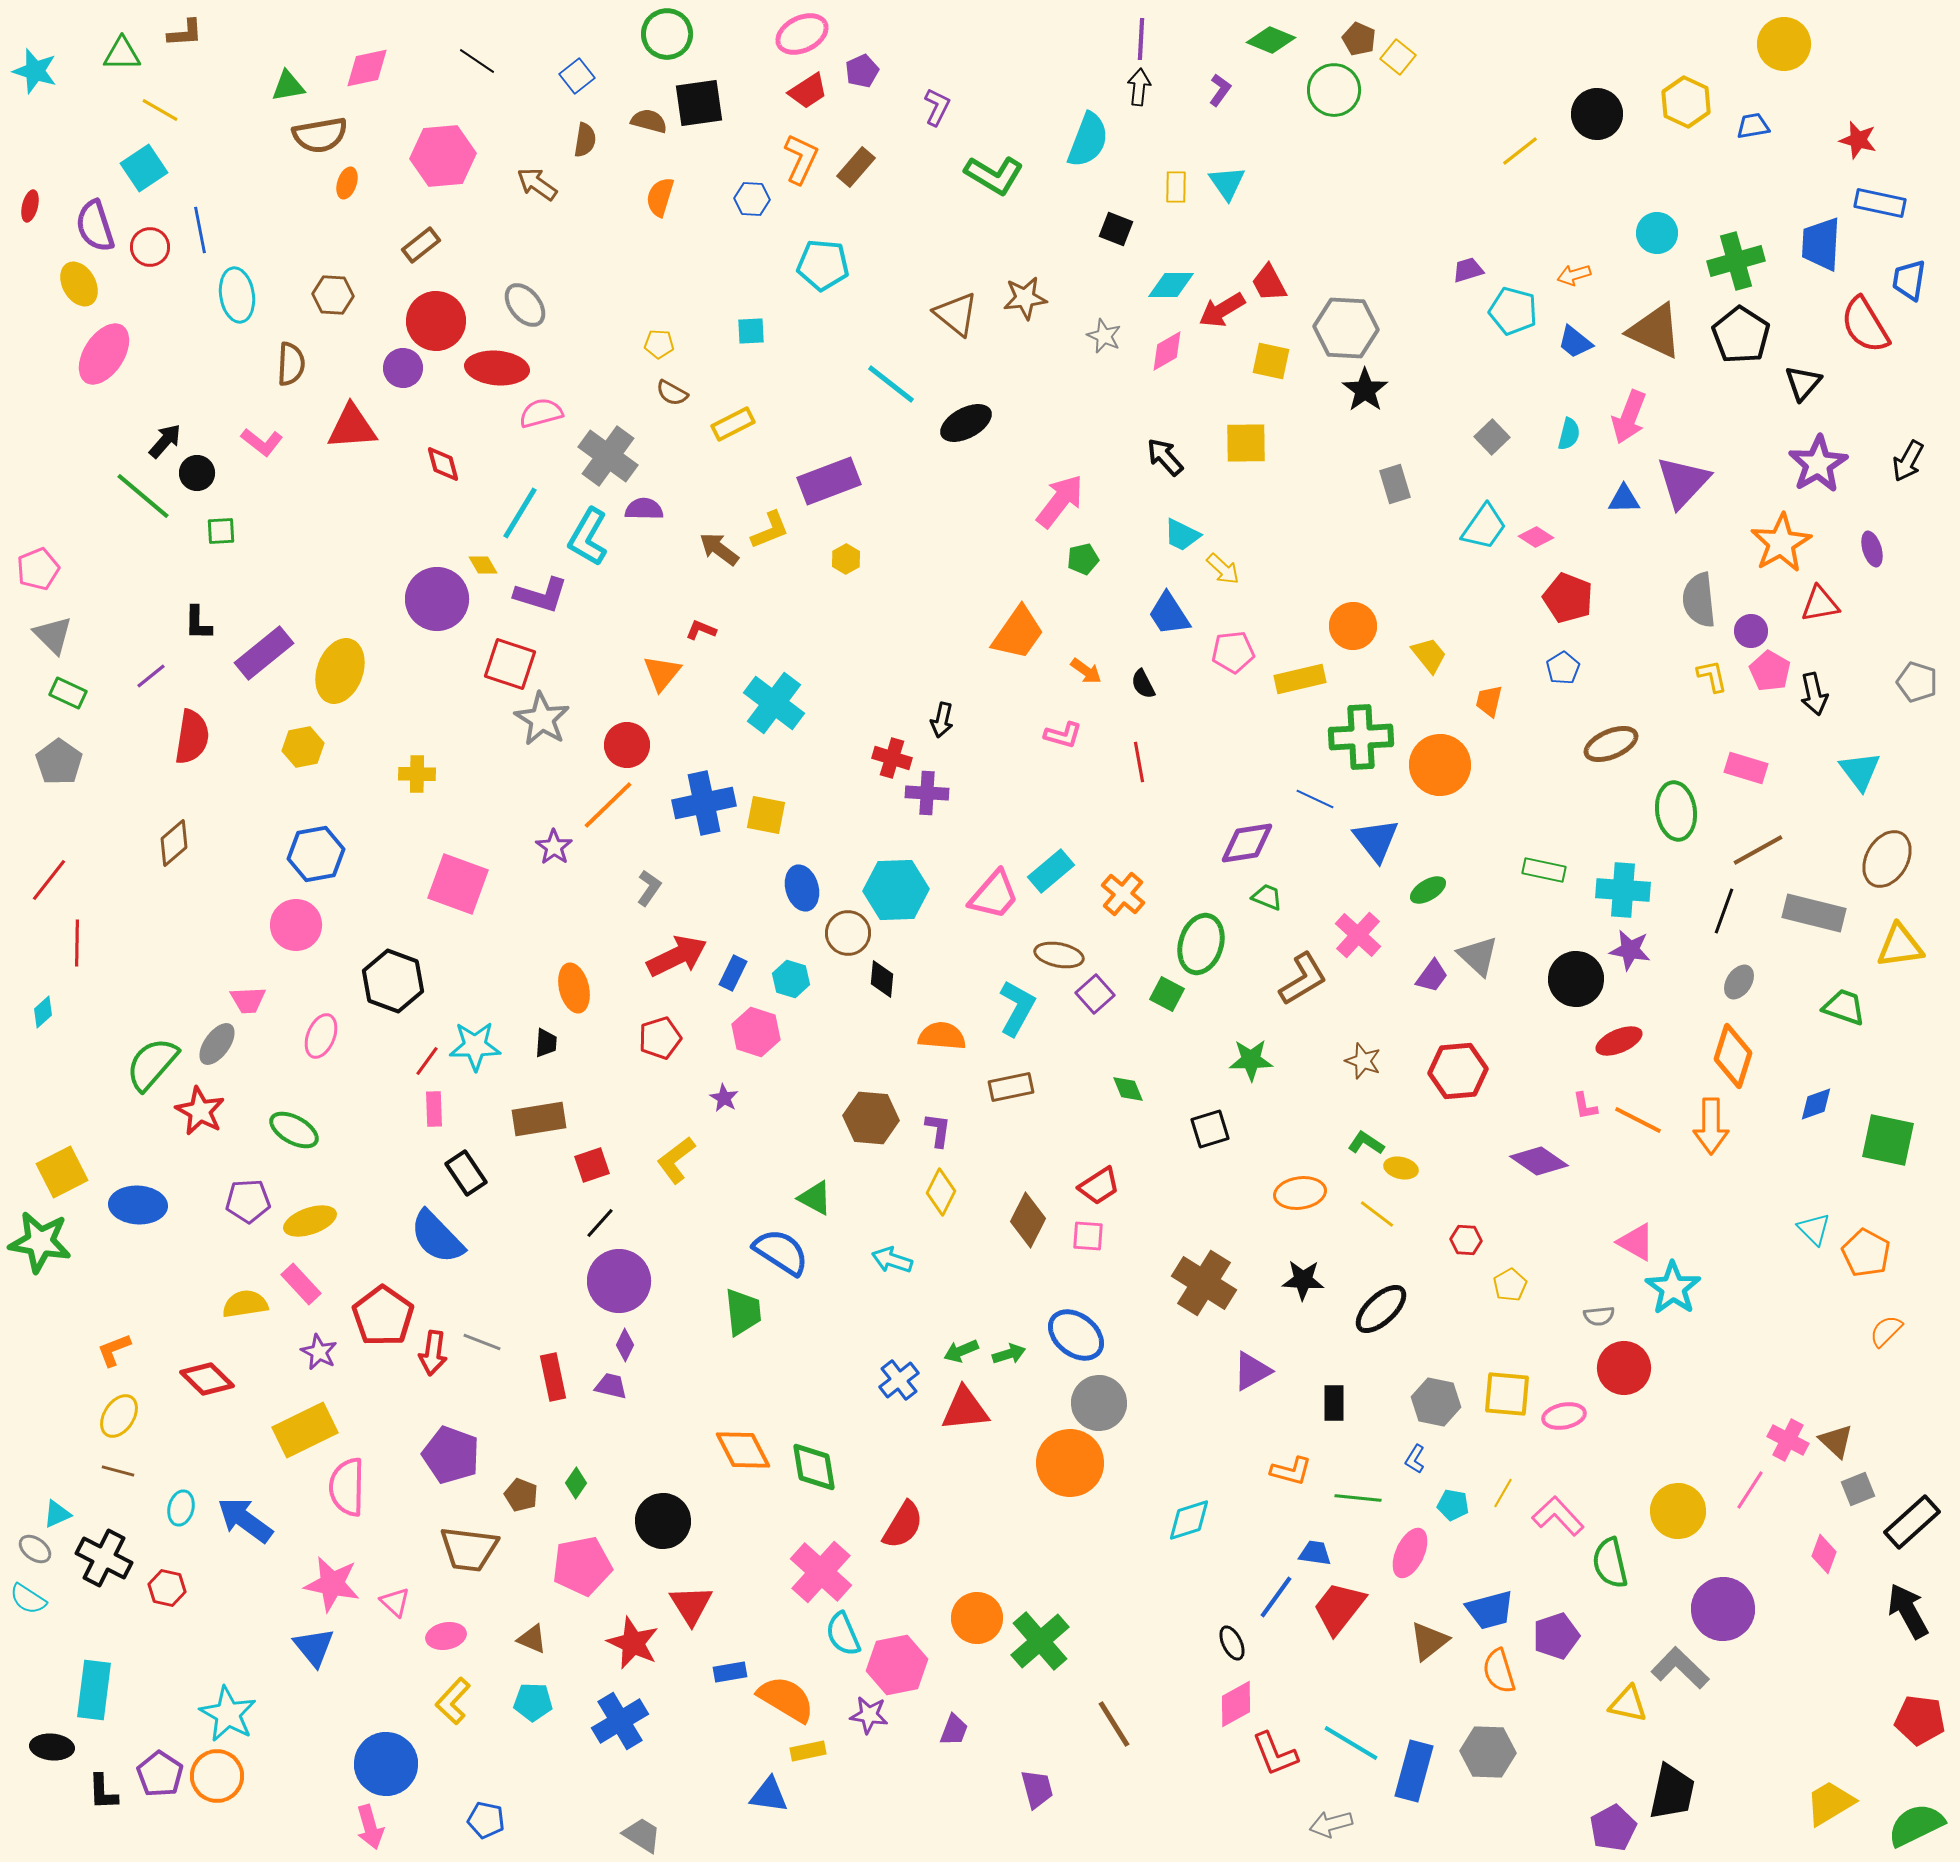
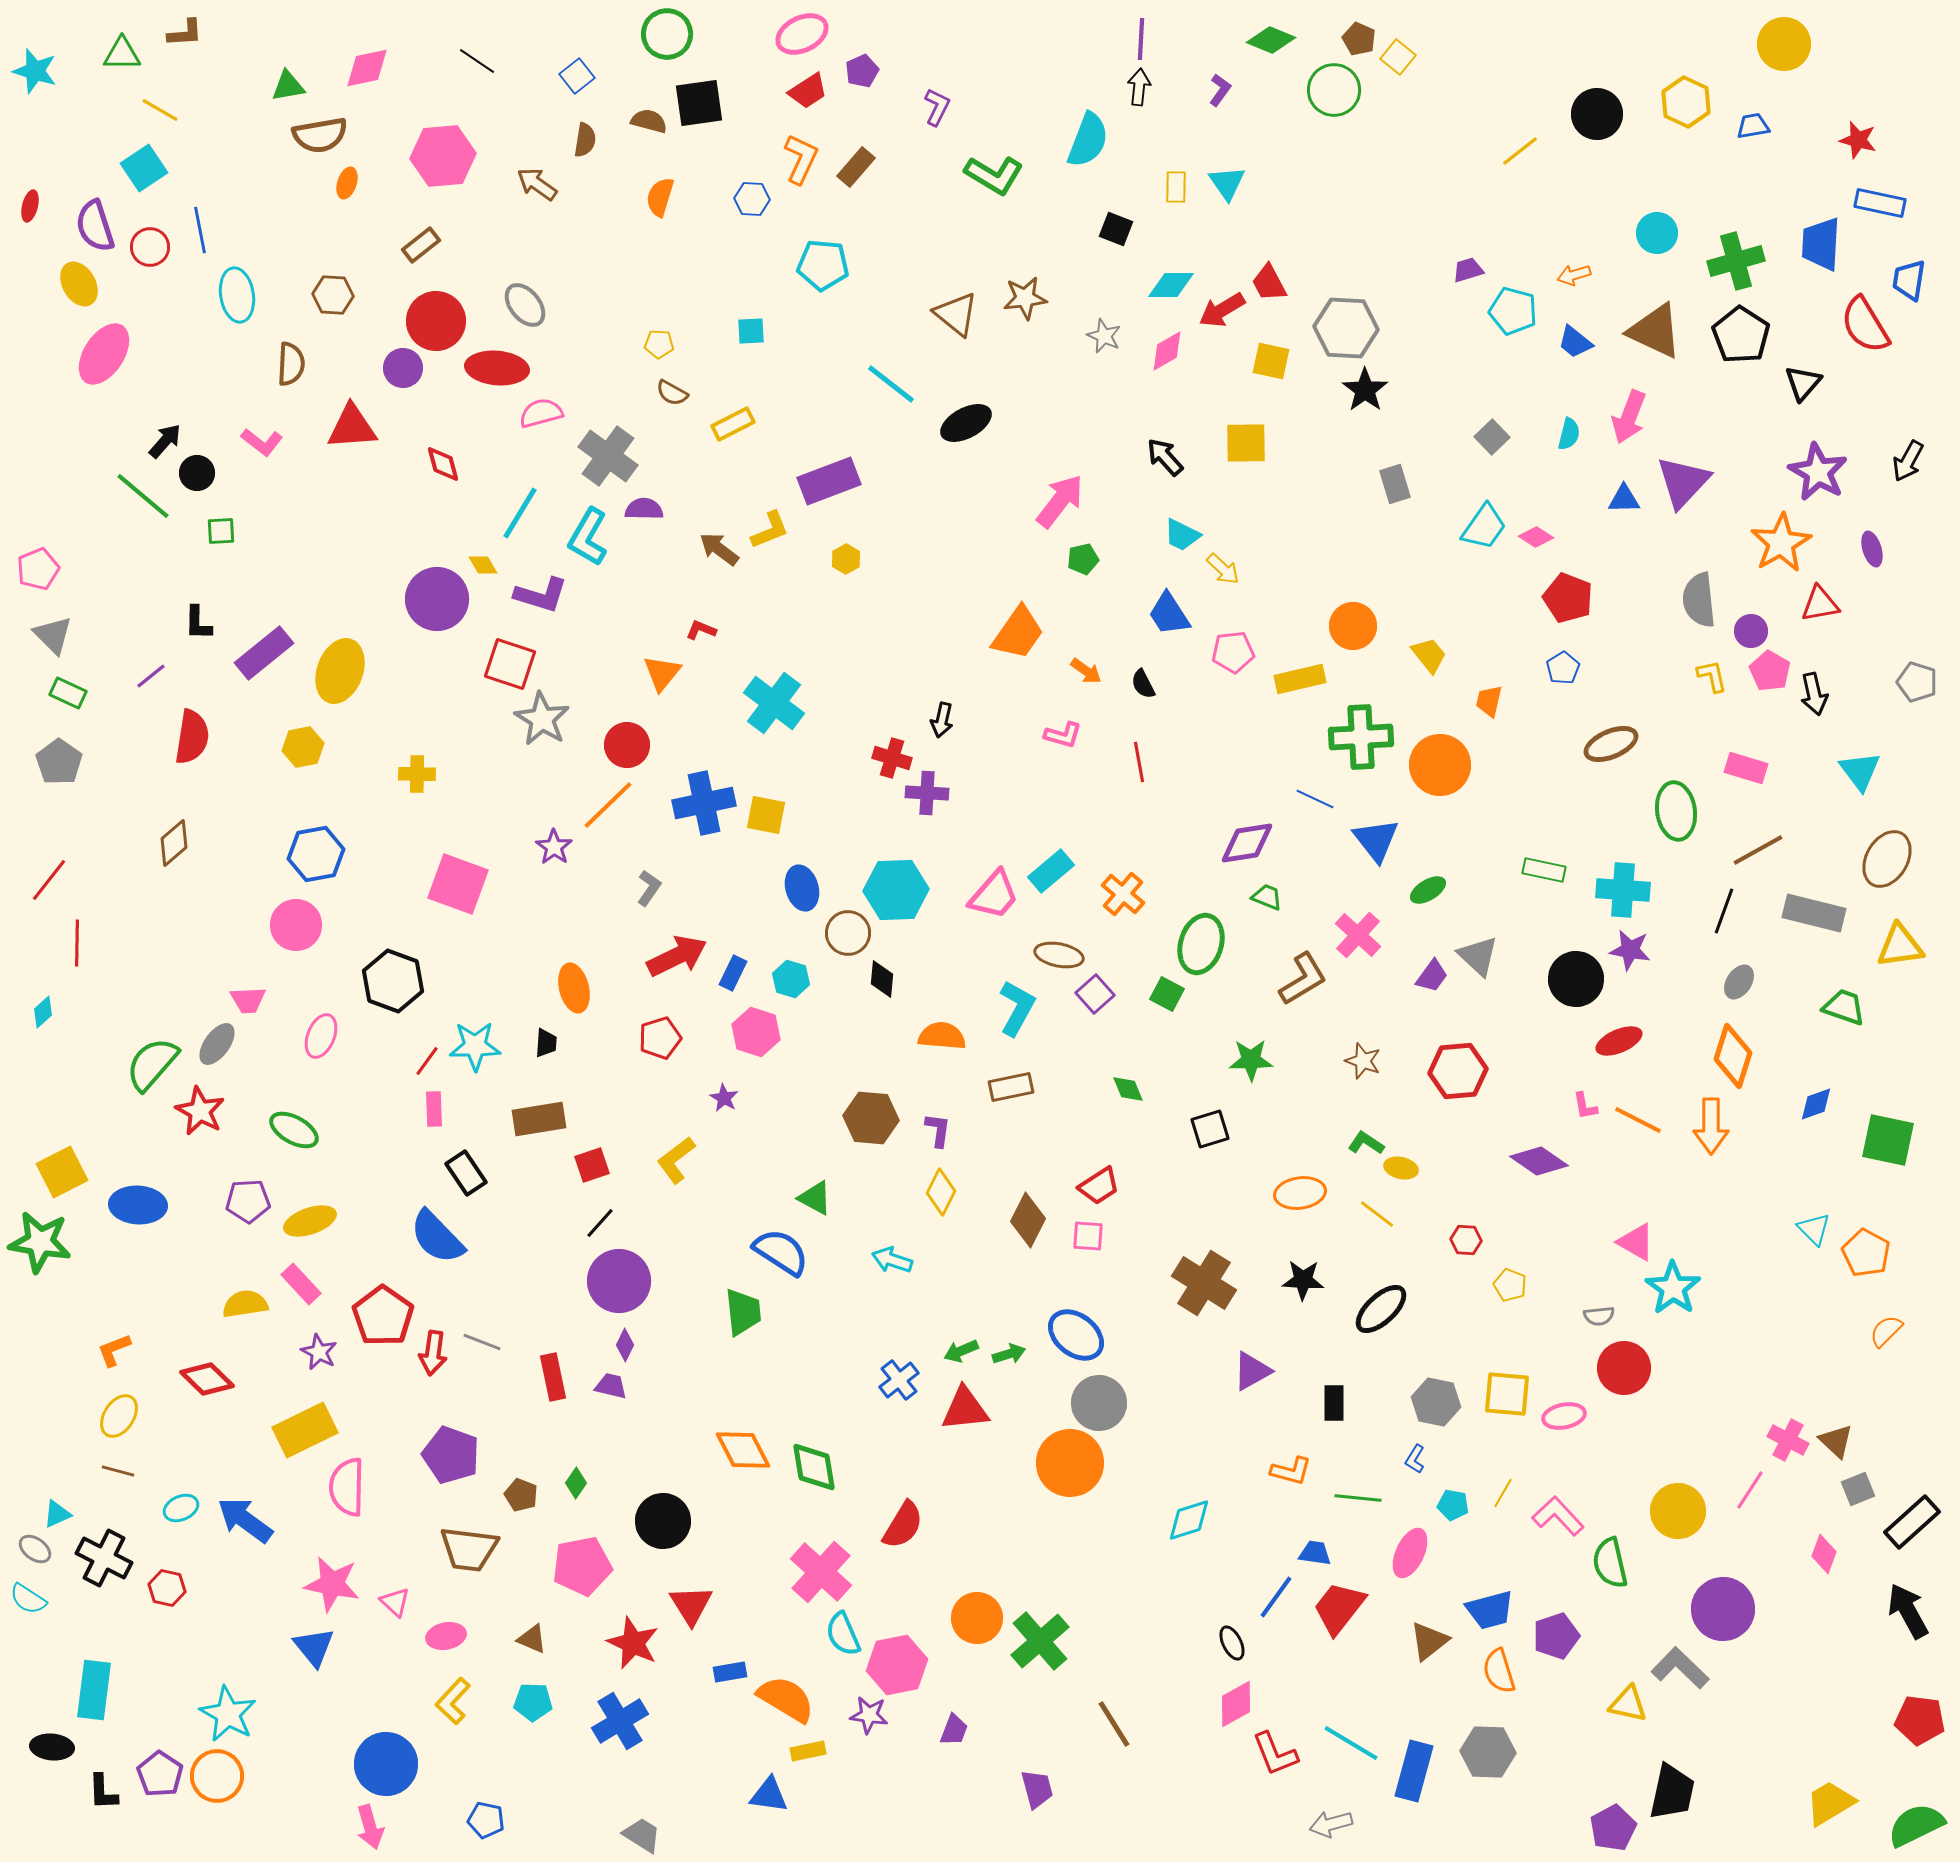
purple star at (1818, 464): moved 8 px down; rotated 12 degrees counterclockwise
yellow pentagon at (1510, 1285): rotated 20 degrees counterclockwise
cyan ellipse at (181, 1508): rotated 52 degrees clockwise
